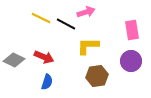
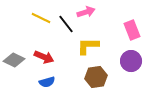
black line: rotated 24 degrees clockwise
pink rectangle: rotated 12 degrees counterclockwise
brown hexagon: moved 1 px left, 1 px down
blue semicircle: rotated 56 degrees clockwise
